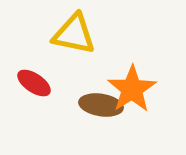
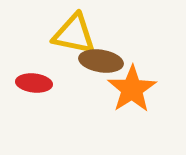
red ellipse: rotated 28 degrees counterclockwise
brown ellipse: moved 44 px up
